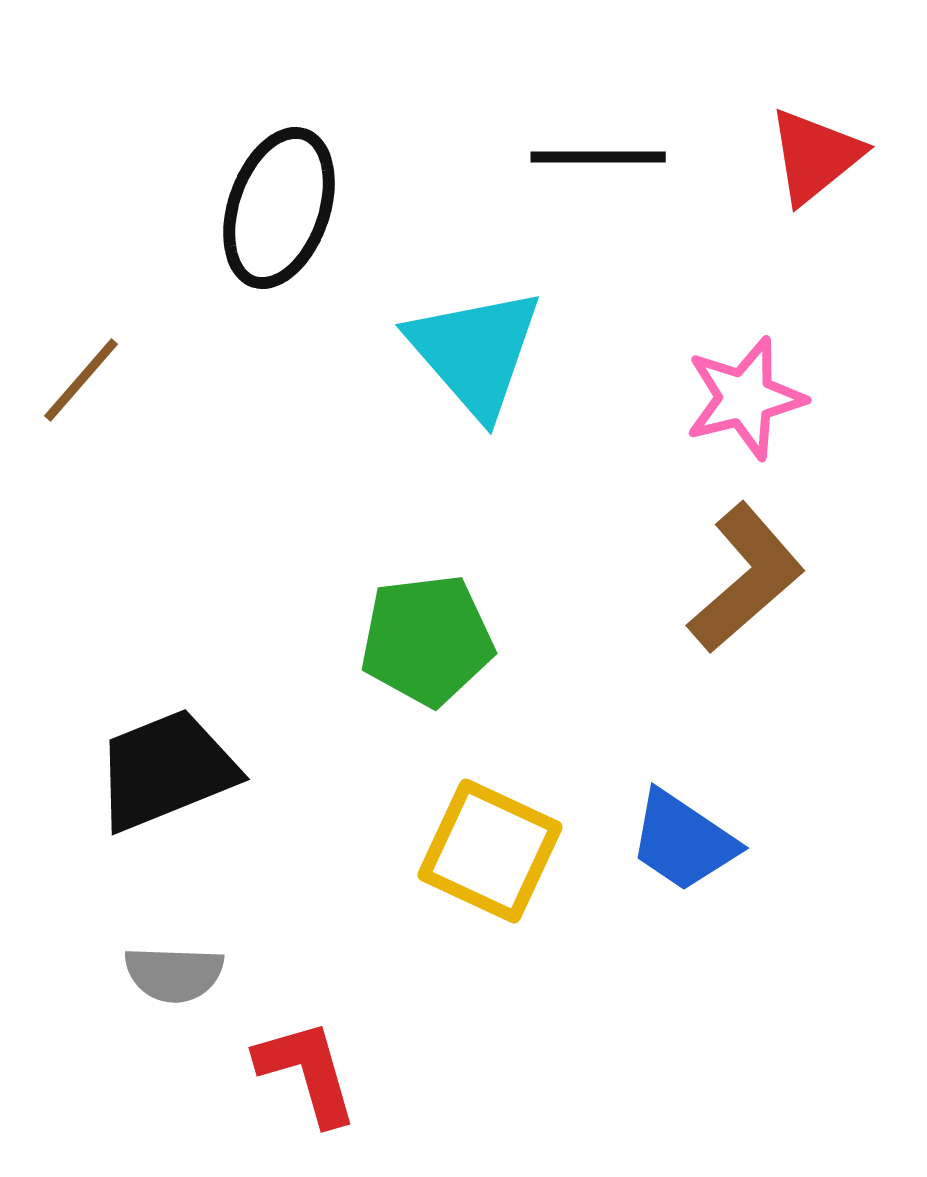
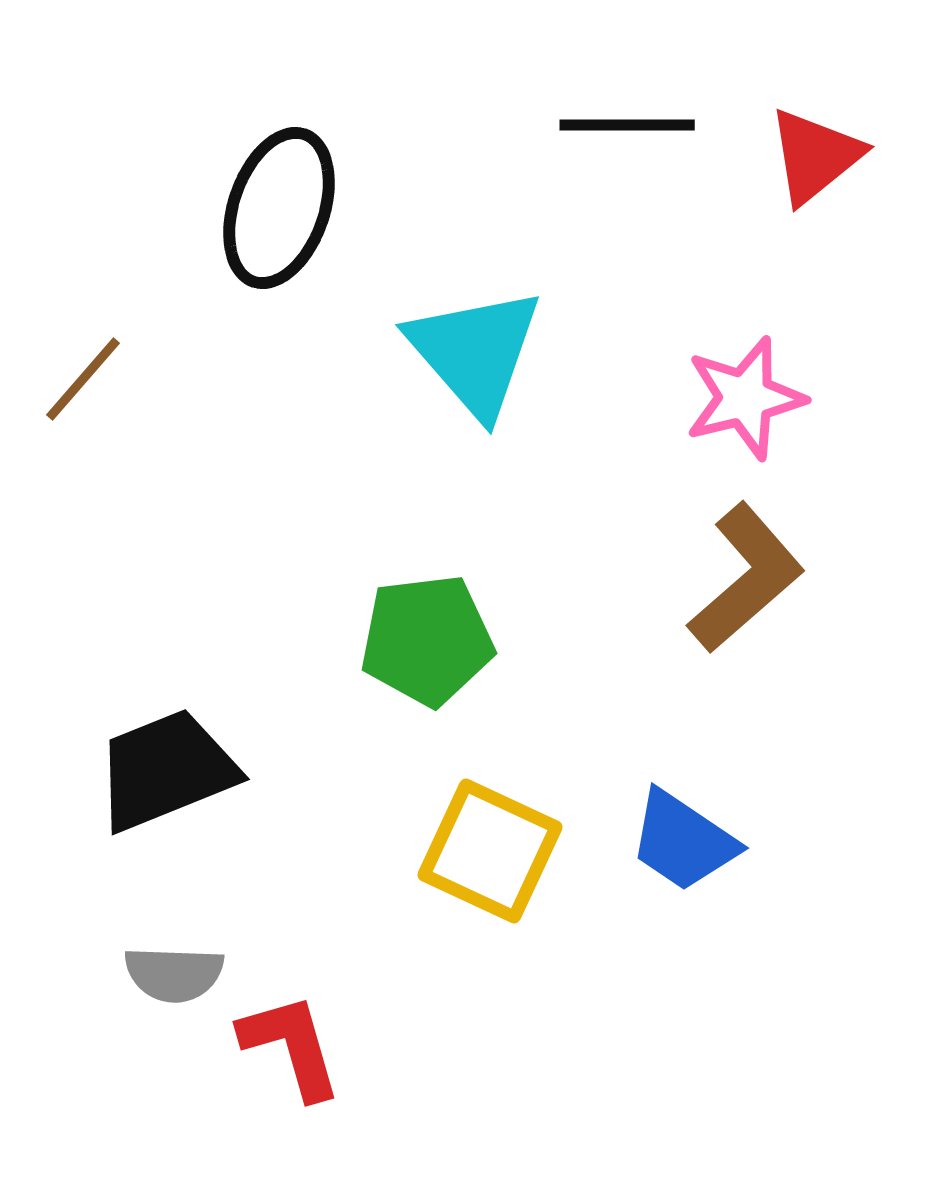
black line: moved 29 px right, 32 px up
brown line: moved 2 px right, 1 px up
red L-shape: moved 16 px left, 26 px up
